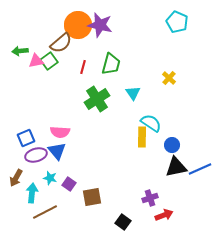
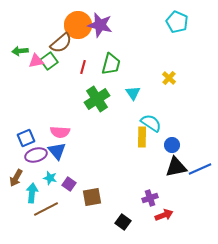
brown line: moved 1 px right, 3 px up
